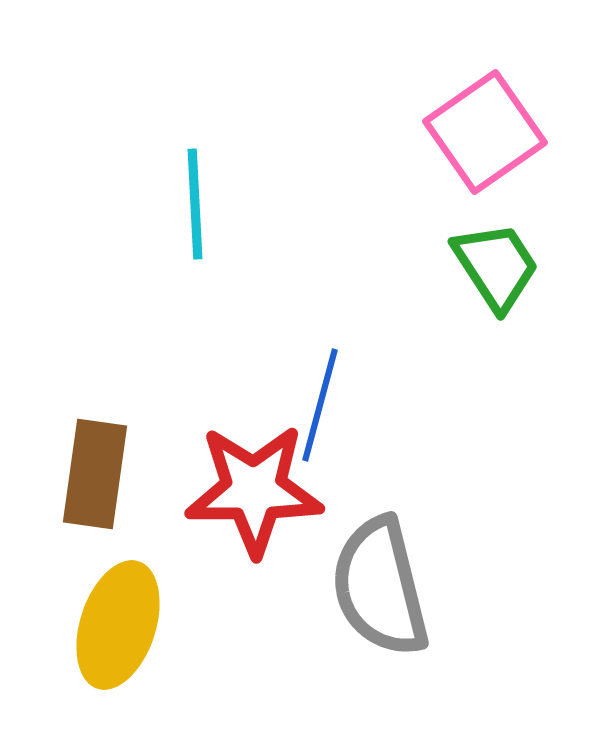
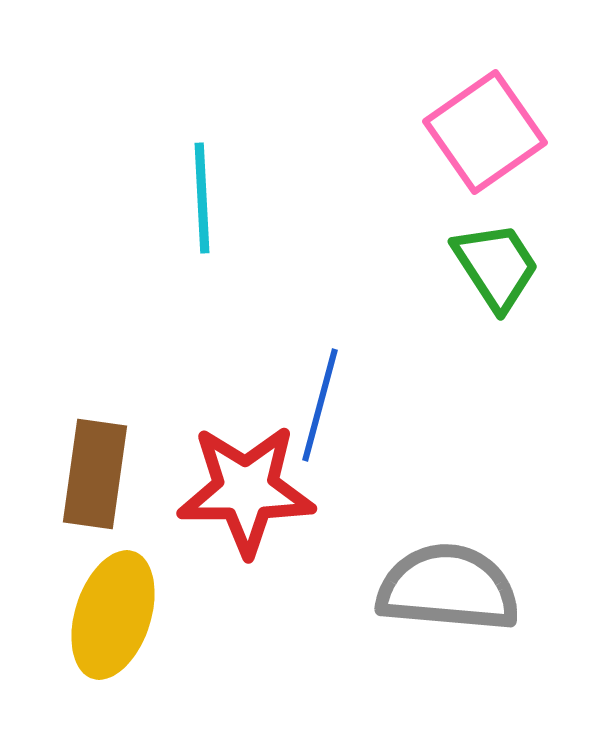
cyan line: moved 7 px right, 6 px up
red star: moved 8 px left
gray semicircle: moved 68 px right, 1 px down; rotated 109 degrees clockwise
yellow ellipse: moved 5 px left, 10 px up
